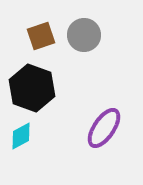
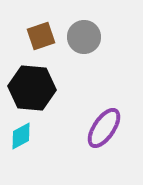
gray circle: moved 2 px down
black hexagon: rotated 15 degrees counterclockwise
